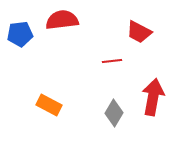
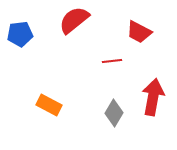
red semicircle: moved 12 px right; rotated 32 degrees counterclockwise
